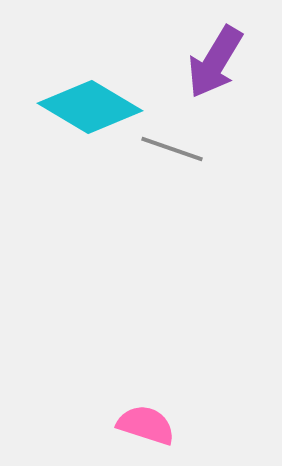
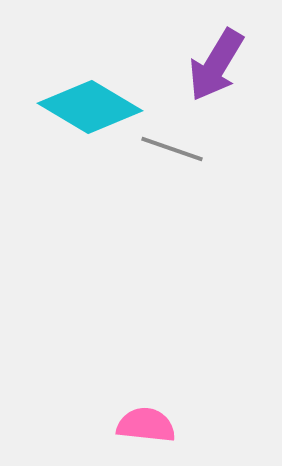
purple arrow: moved 1 px right, 3 px down
pink semicircle: rotated 12 degrees counterclockwise
